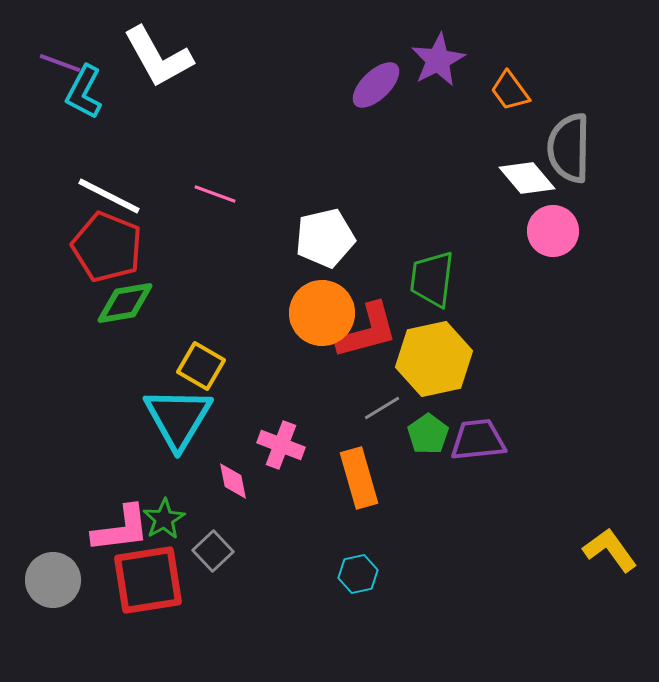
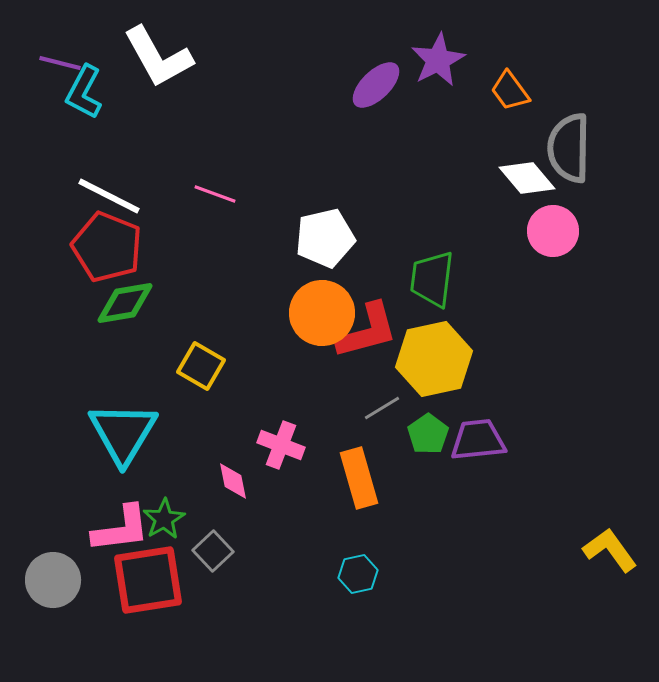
purple line: rotated 6 degrees counterclockwise
cyan triangle: moved 55 px left, 15 px down
